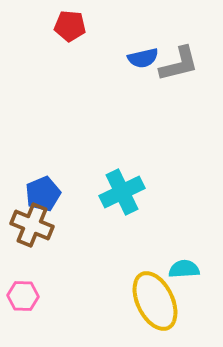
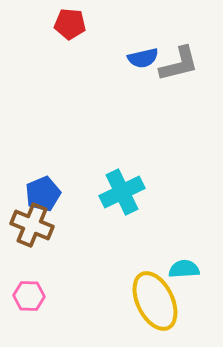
red pentagon: moved 2 px up
pink hexagon: moved 6 px right
